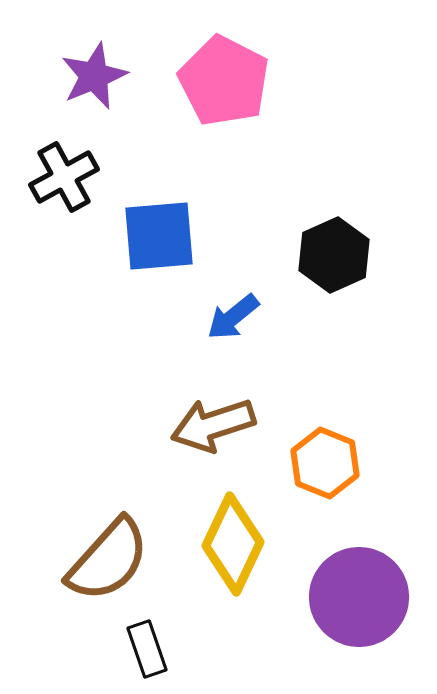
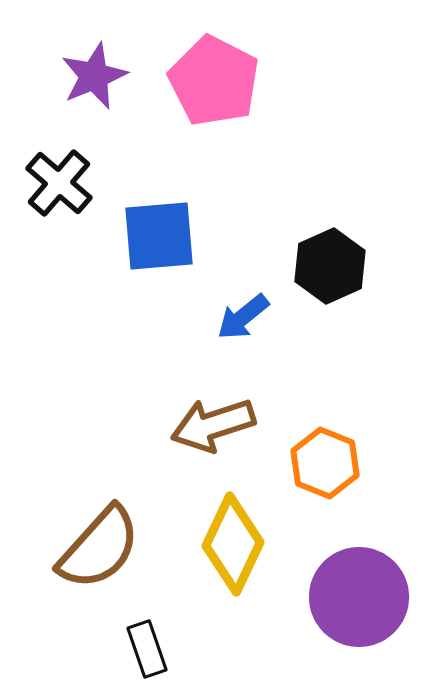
pink pentagon: moved 10 px left
black cross: moved 5 px left, 6 px down; rotated 20 degrees counterclockwise
black hexagon: moved 4 px left, 11 px down
blue arrow: moved 10 px right
brown semicircle: moved 9 px left, 12 px up
